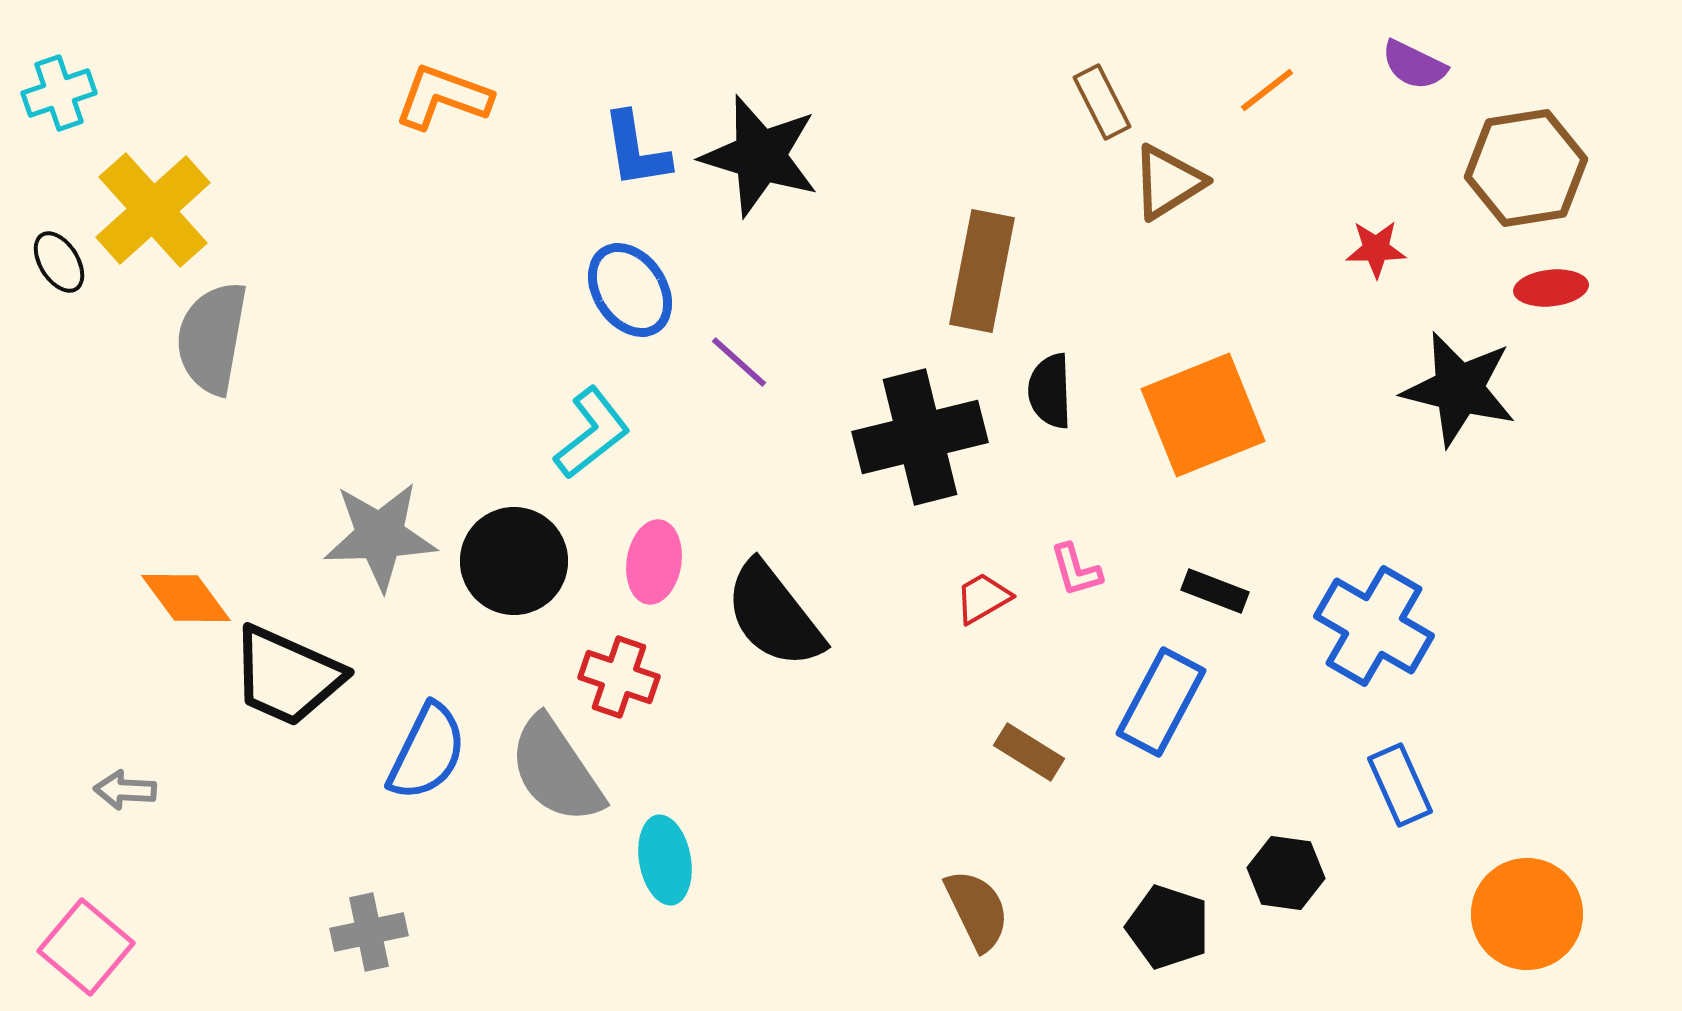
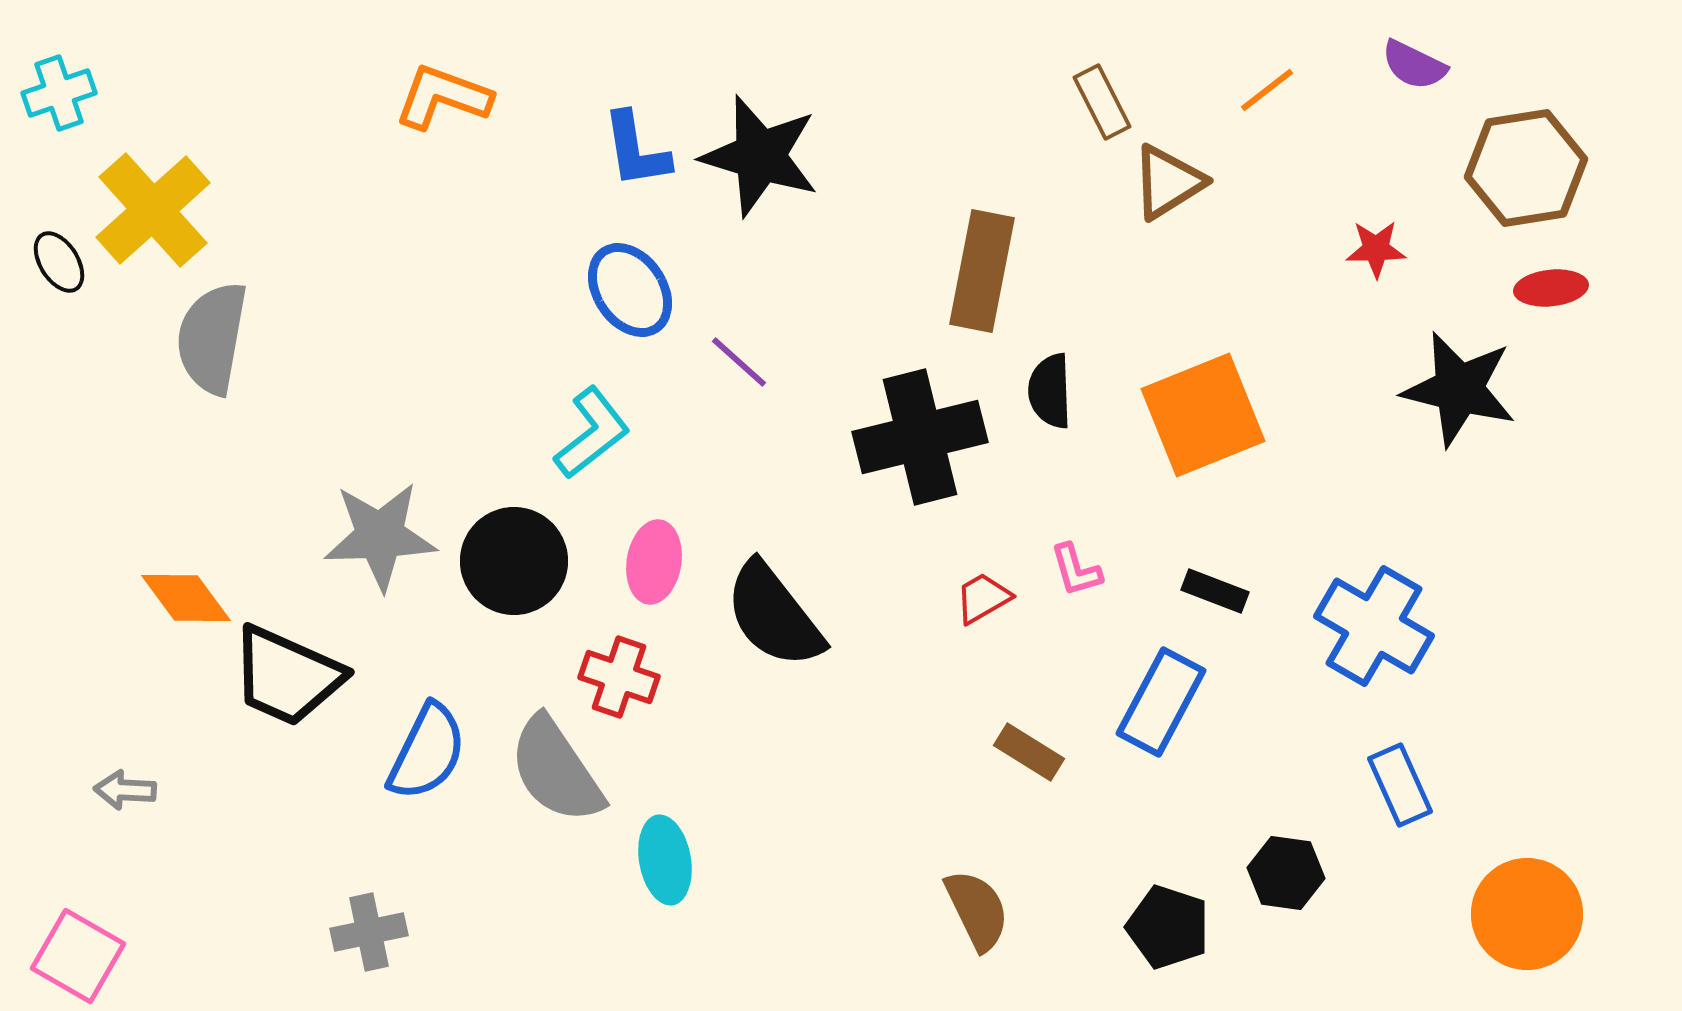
pink square at (86, 947): moved 8 px left, 9 px down; rotated 10 degrees counterclockwise
